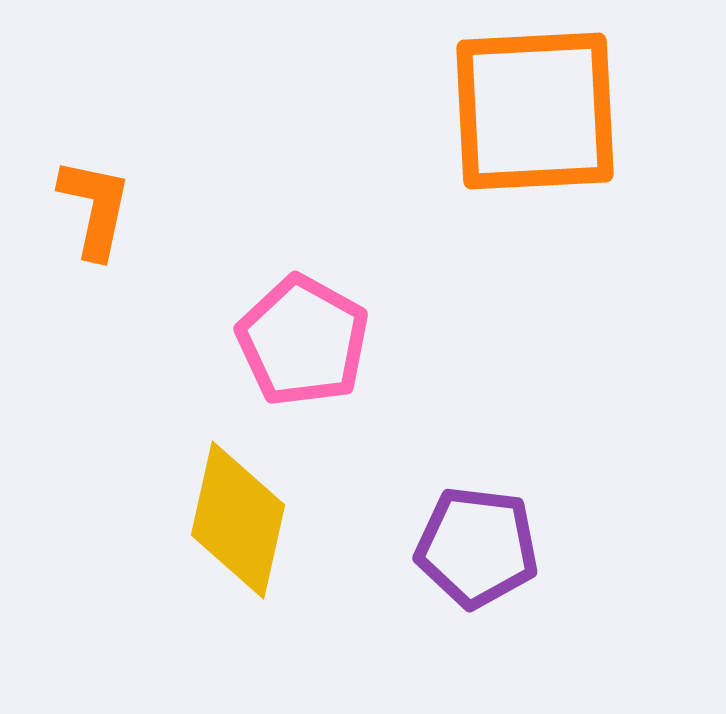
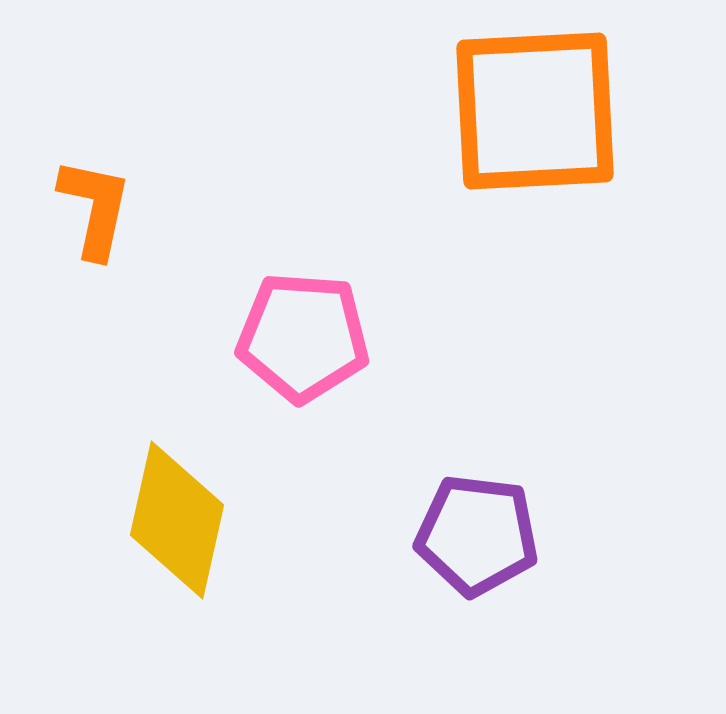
pink pentagon: moved 4 px up; rotated 25 degrees counterclockwise
yellow diamond: moved 61 px left
purple pentagon: moved 12 px up
